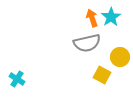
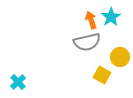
orange arrow: moved 1 px left, 2 px down
gray semicircle: moved 1 px up
cyan cross: moved 1 px right, 3 px down; rotated 14 degrees clockwise
